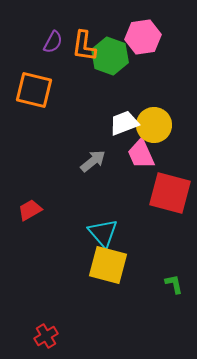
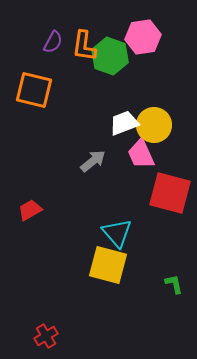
cyan triangle: moved 14 px right
